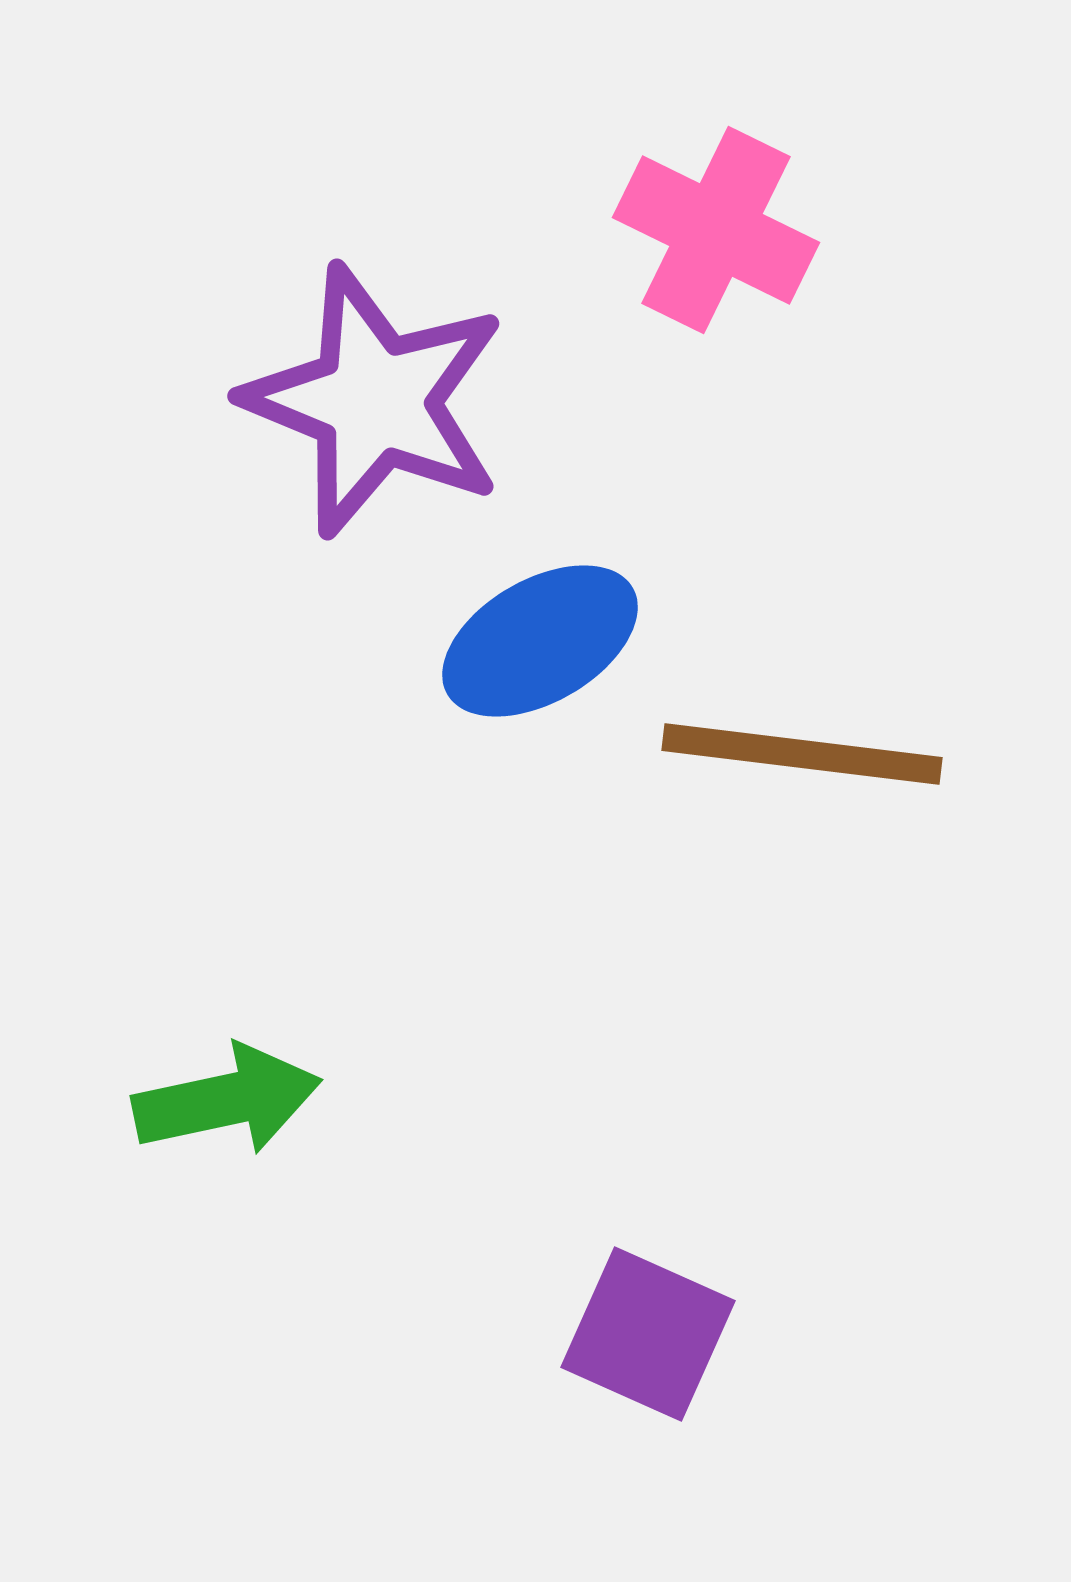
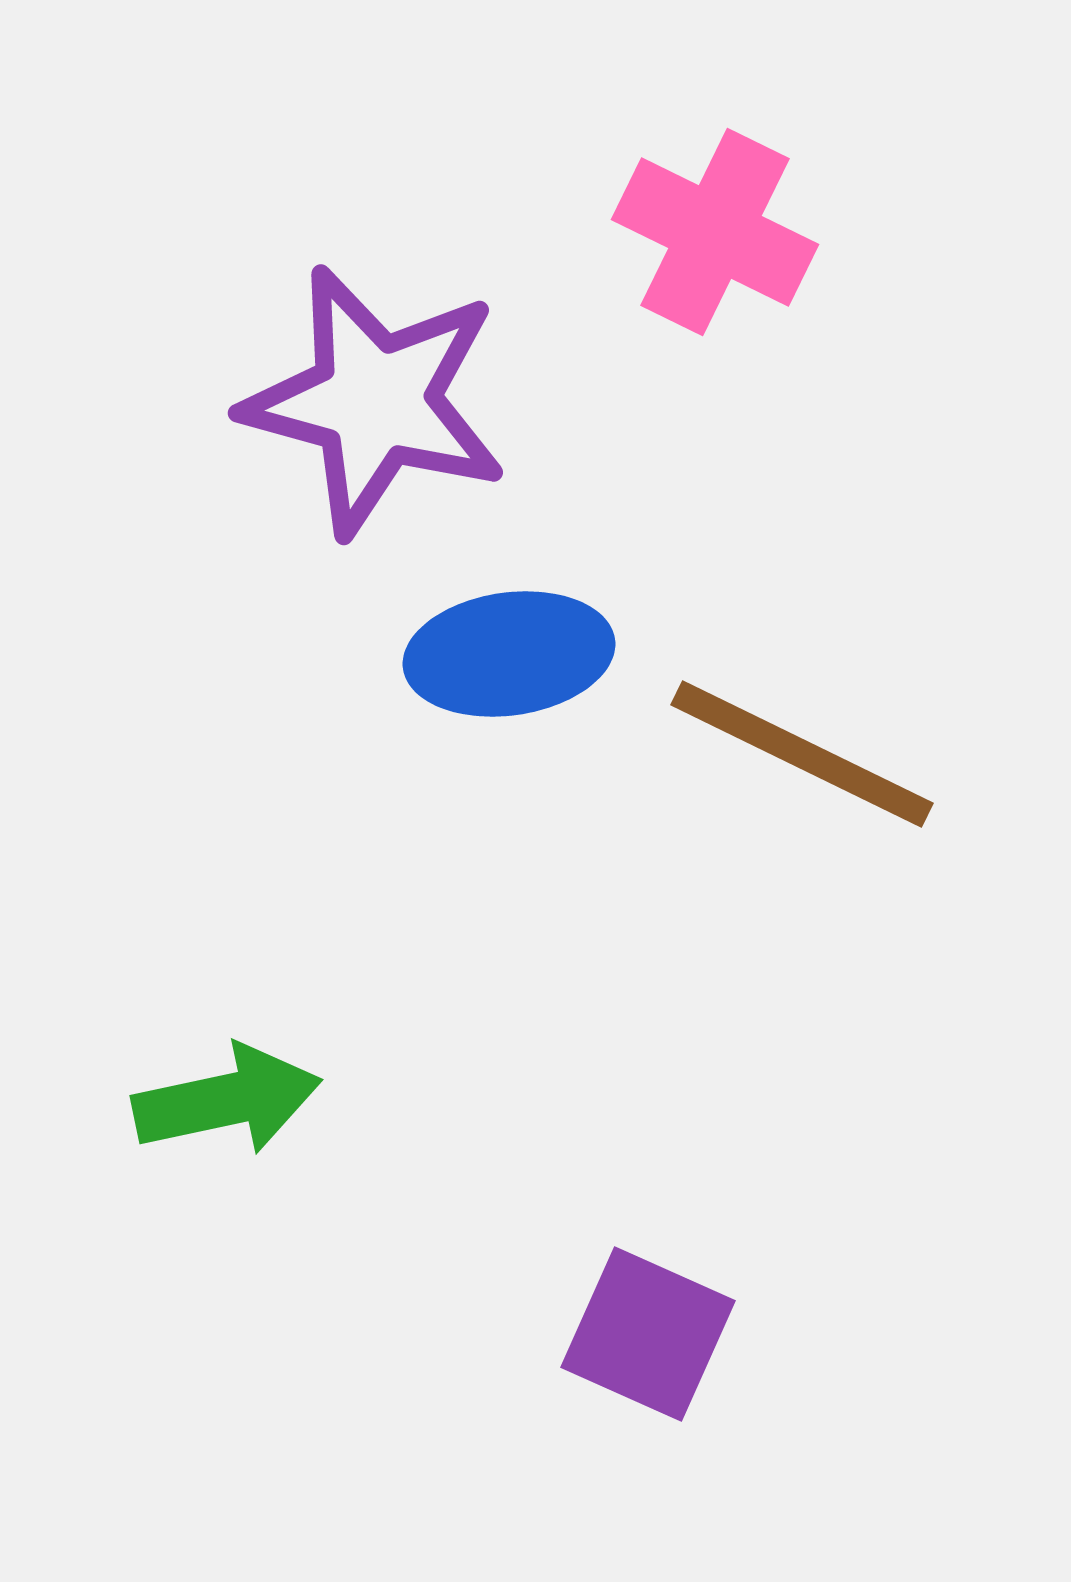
pink cross: moved 1 px left, 2 px down
purple star: rotated 7 degrees counterclockwise
blue ellipse: moved 31 px left, 13 px down; rotated 22 degrees clockwise
brown line: rotated 19 degrees clockwise
